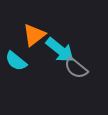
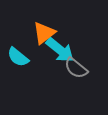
orange triangle: moved 10 px right, 2 px up
cyan semicircle: moved 2 px right, 4 px up
